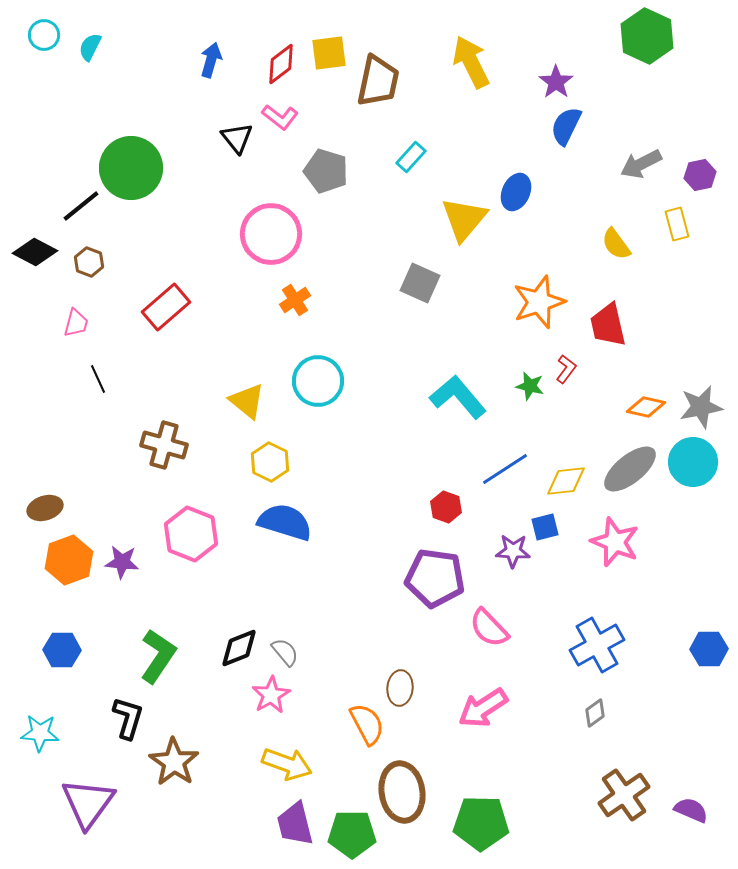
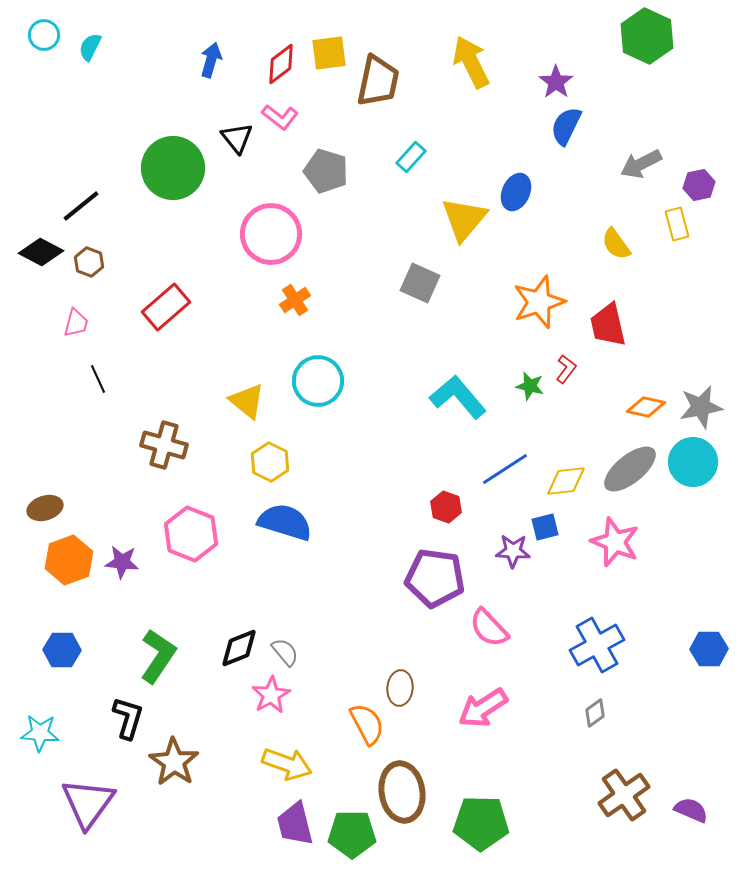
green circle at (131, 168): moved 42 px right
purple hexagon at (700, 175): moved 1 px left, 10 px down
black diamond at (35, 252): moved 6 px right
